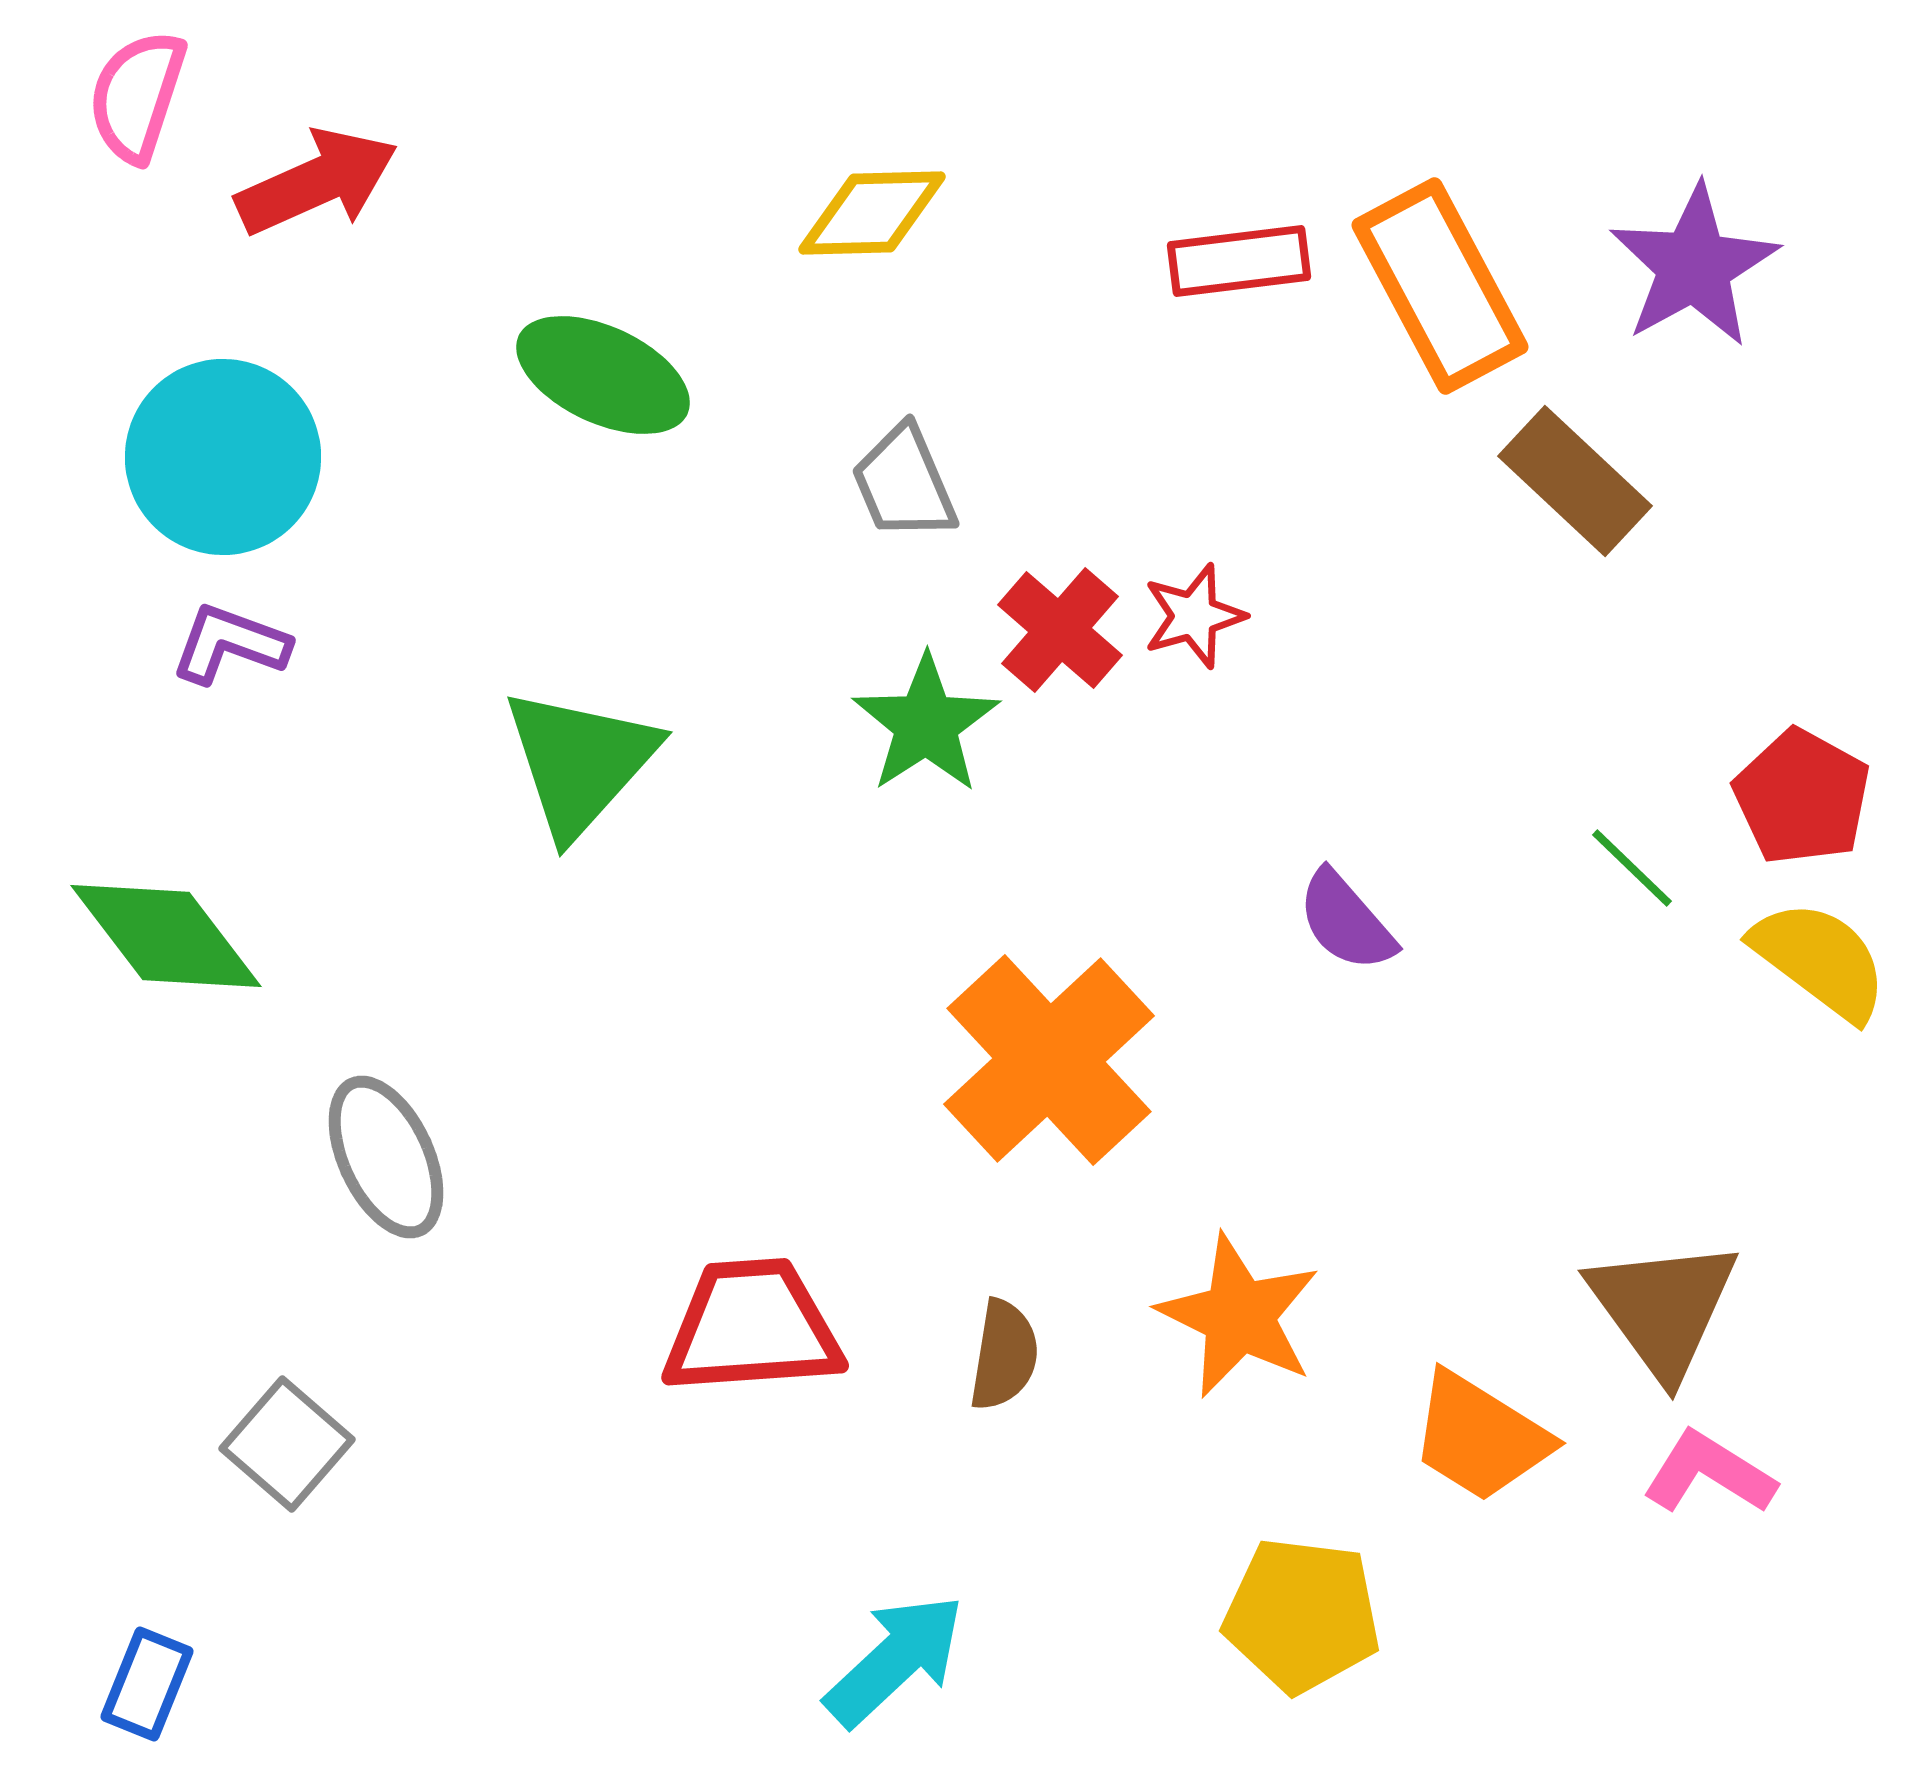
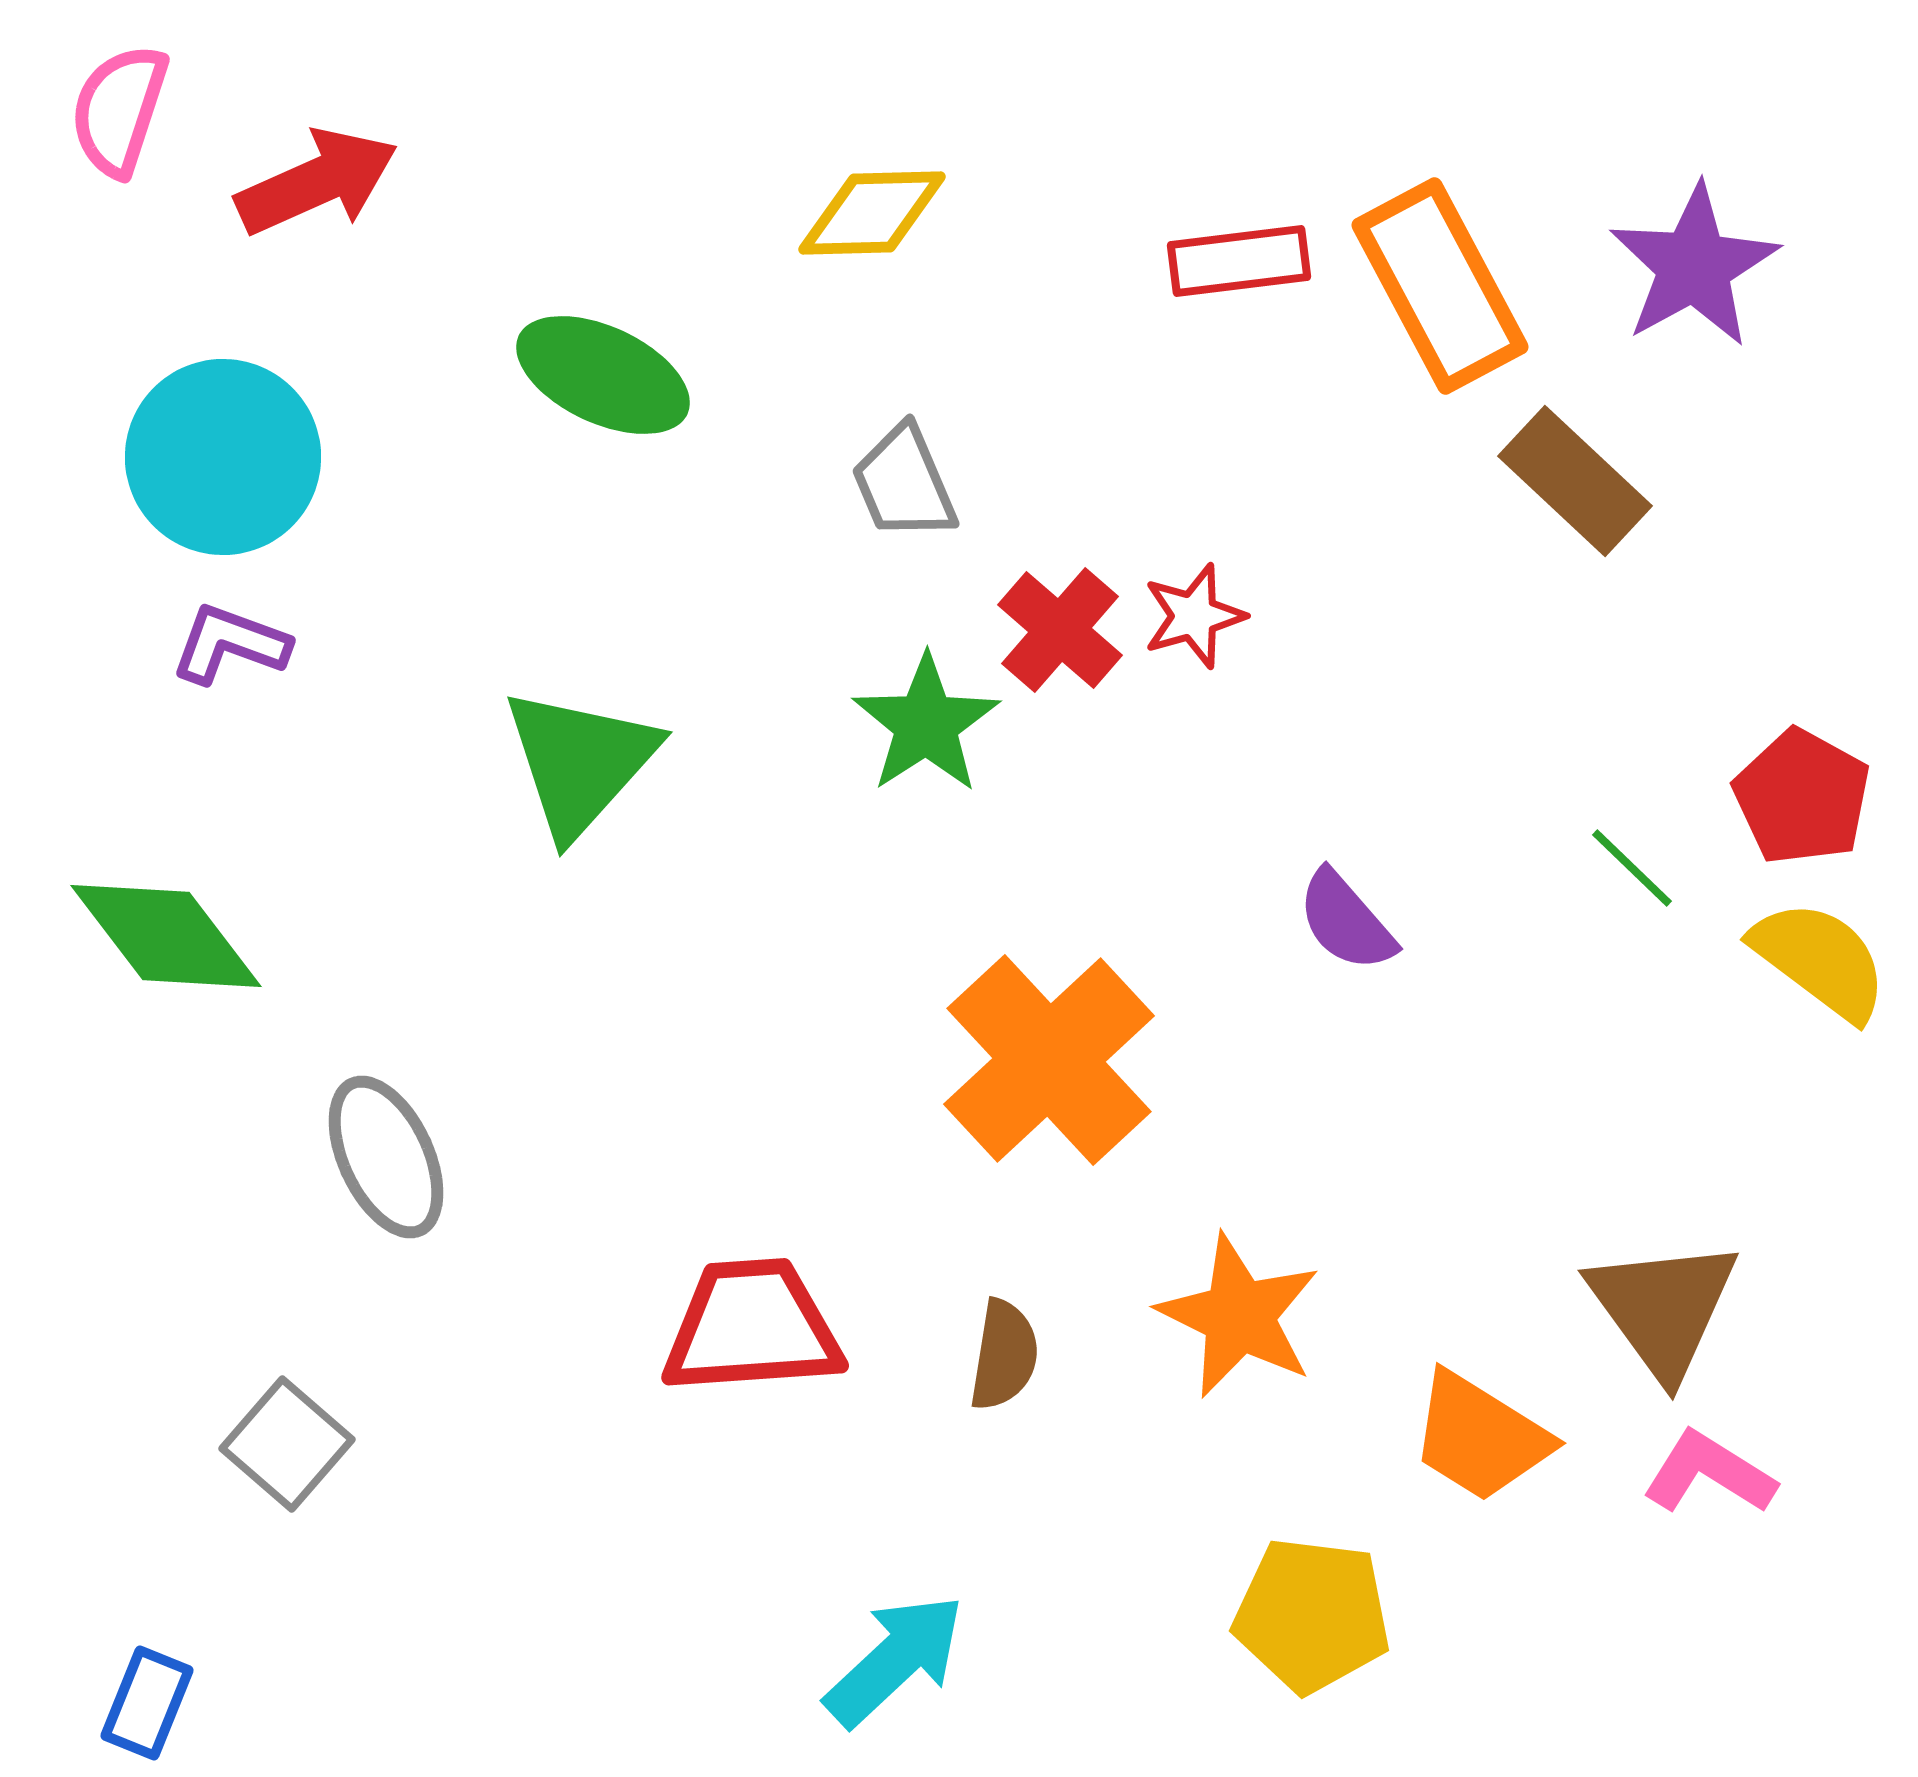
pink semicircle: moved 18 px left, 14 px down
yellow pentagon: moved 10 px right
blue rectangle: moved 19 px down
